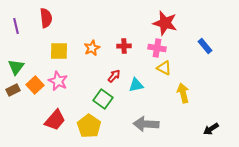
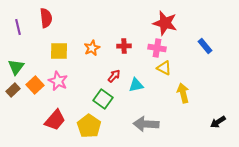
purple line: moved 2 px right, 1 px down
brown rectangle: rotated 16 degrees counterclockwise
black arrow: moved 7 px right, 7 px up
